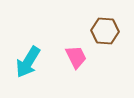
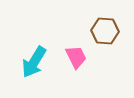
cyan arrow: moved 6 px right
